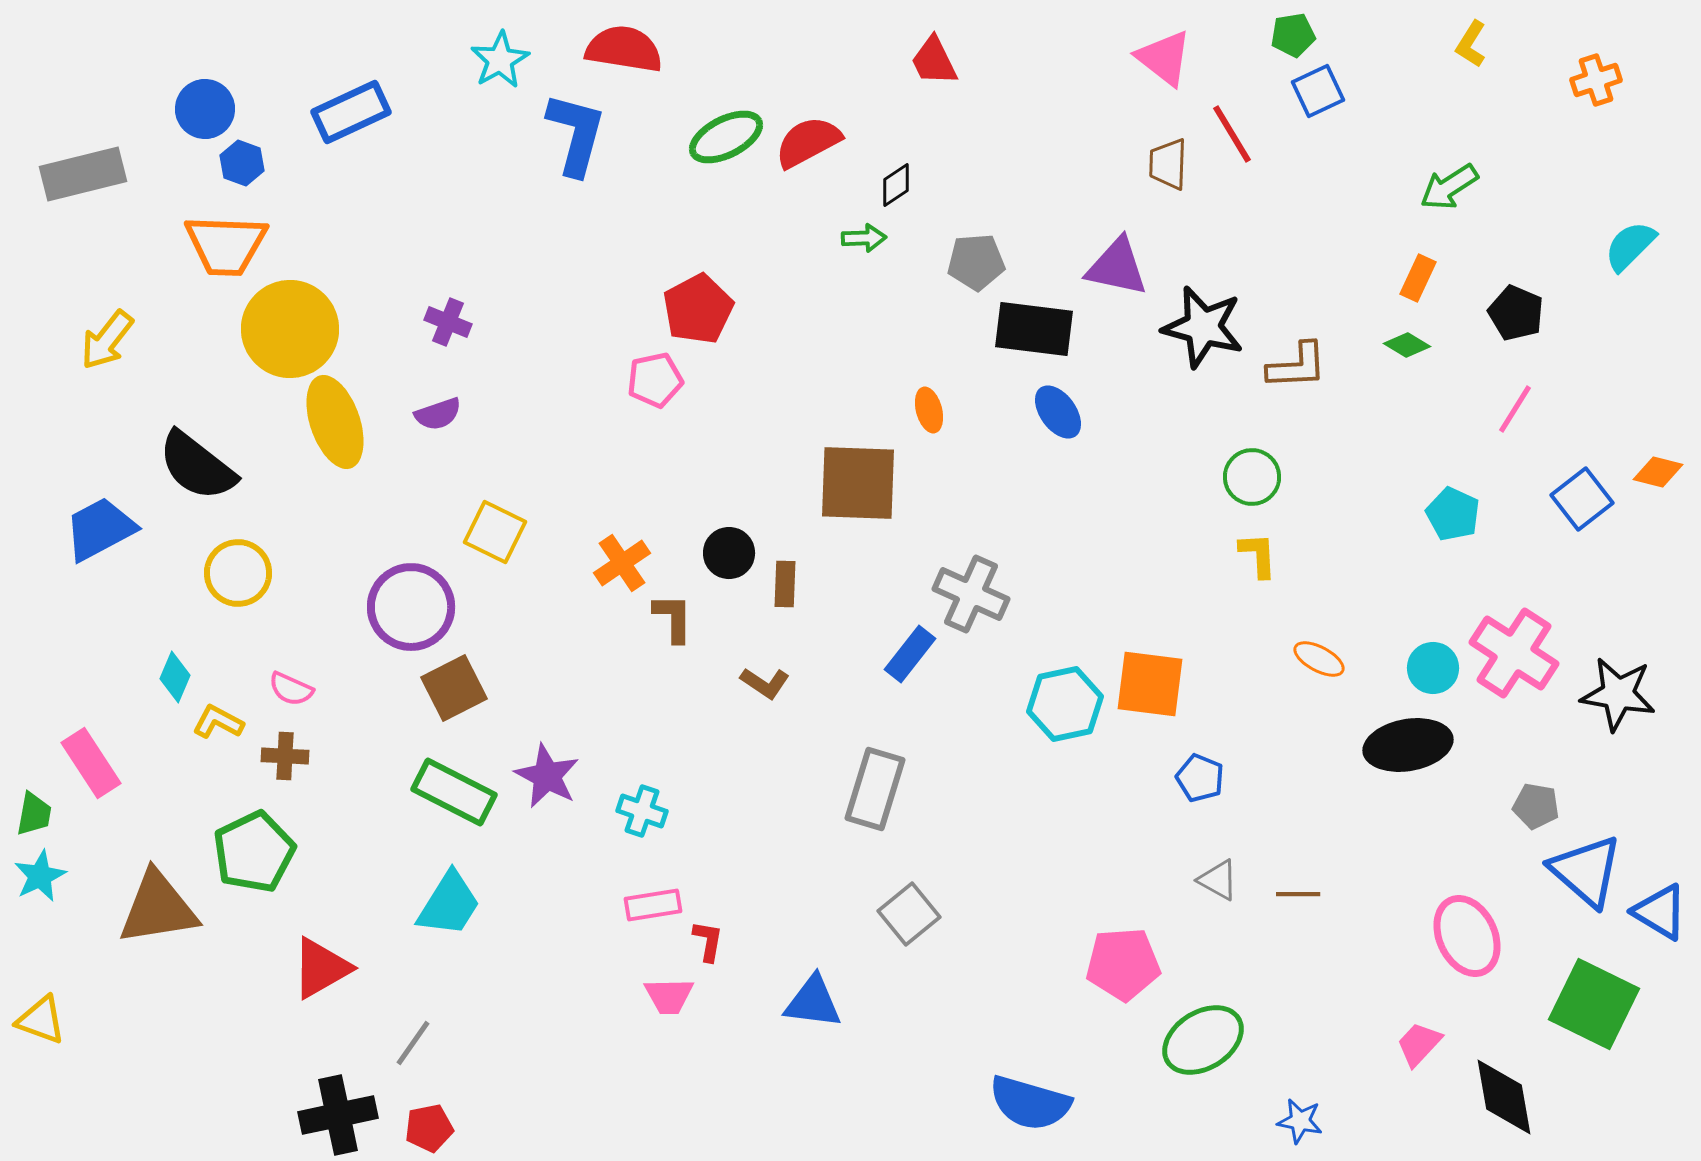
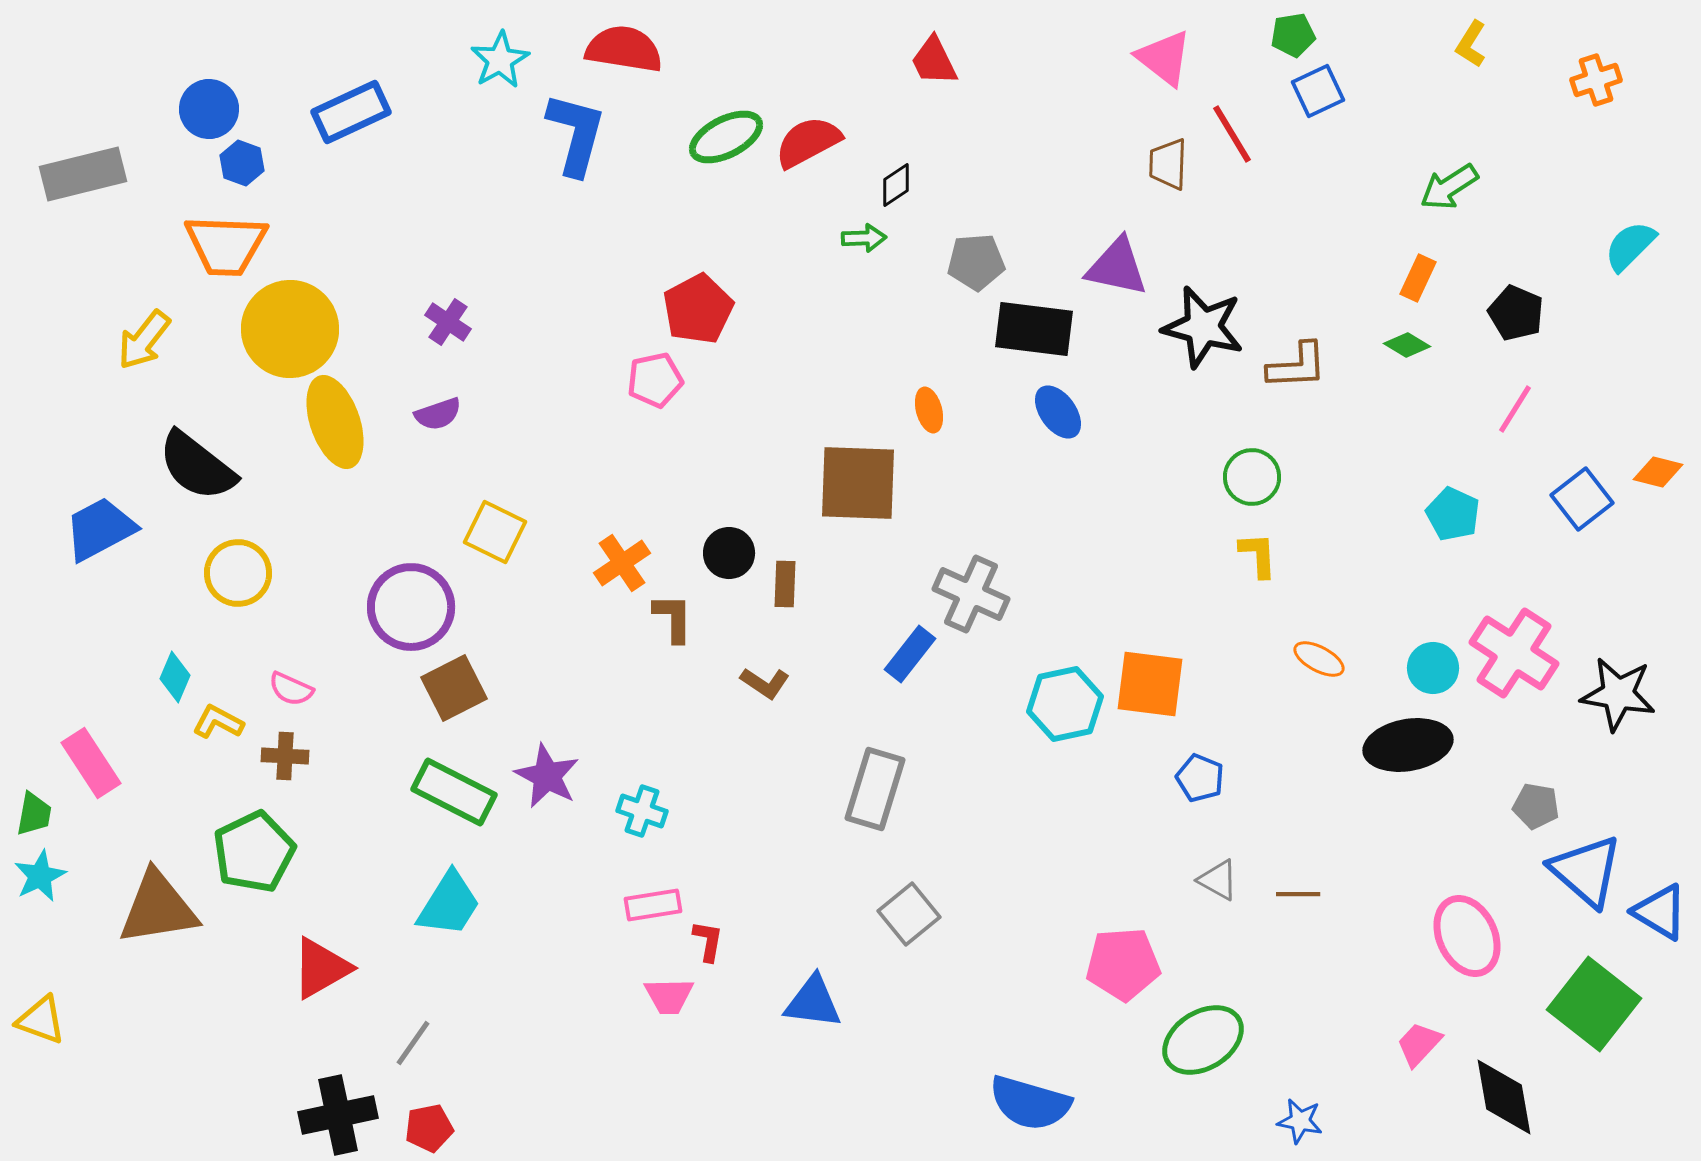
blue circle at (205, 109): moved 4 px right
purple cross at (448, 322): rotated 12 degrees clockwise
yellow arrow at (107, 340): moved 37 px right
green square at (1594, 1004): rotated 12 degrees clockwise
